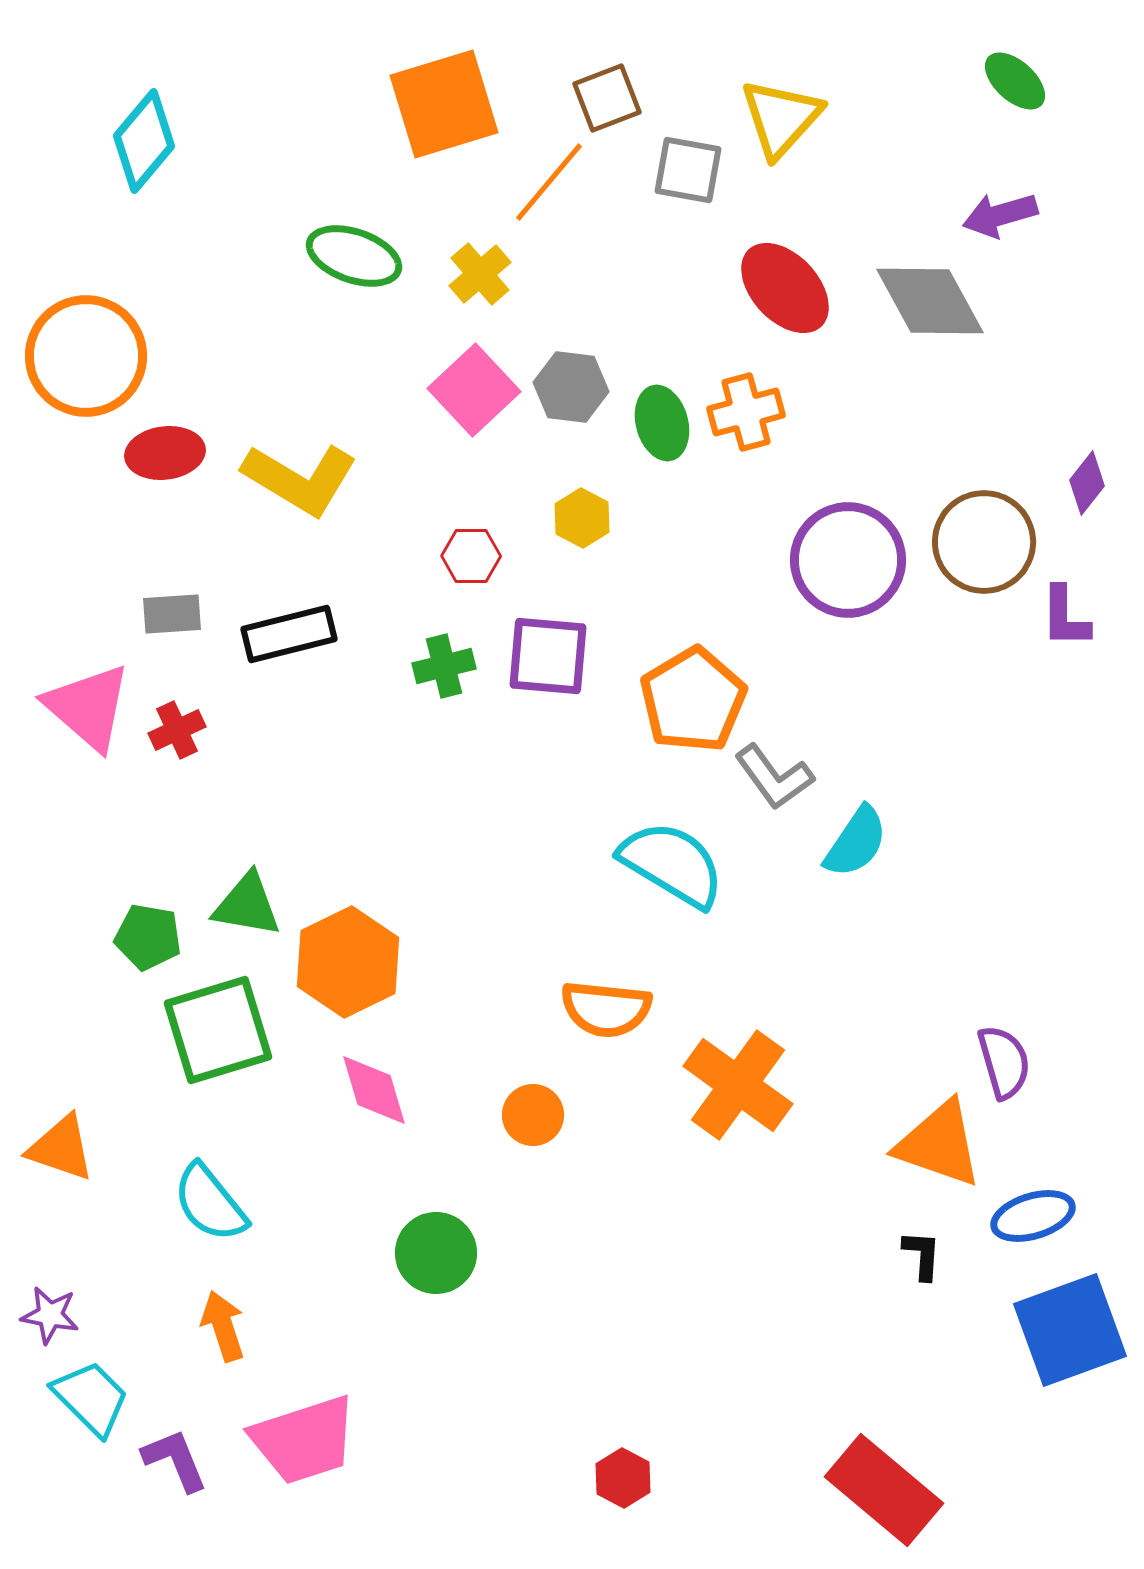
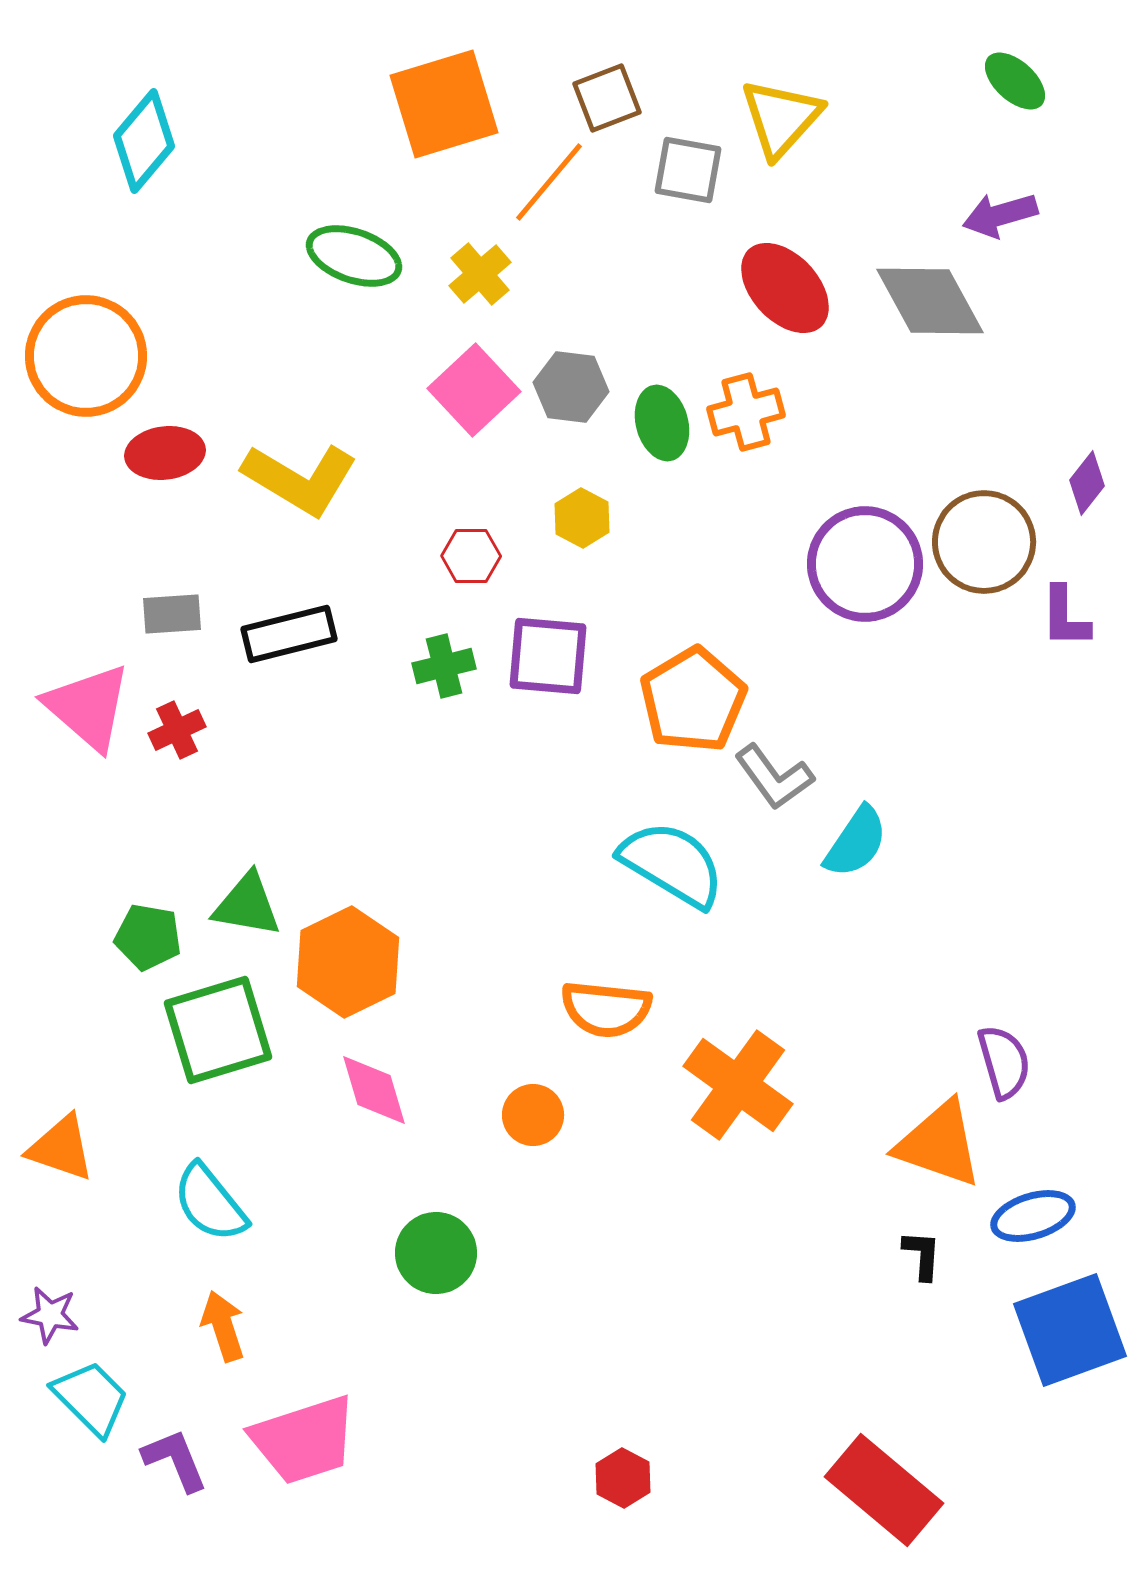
purple circle at (848, 560): moved 17 px right, 4 px down
